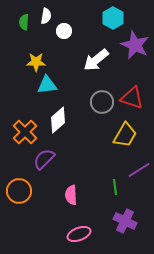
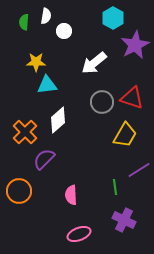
purple star: rotated 20 degrees clockwise
white arrow: moved 2 px left, 3 px down
purple cross: moved 1 px left, 1 px up
